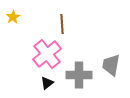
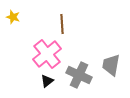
yellow star: rotated 24 degrees counterclockwise
gray cross: rotated 25 degrees clockwise
black triangle: moved 2 px up
